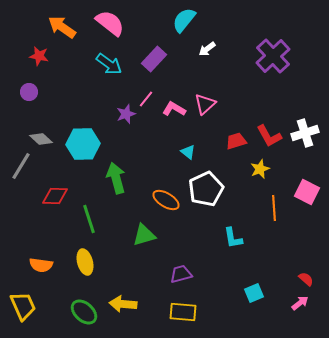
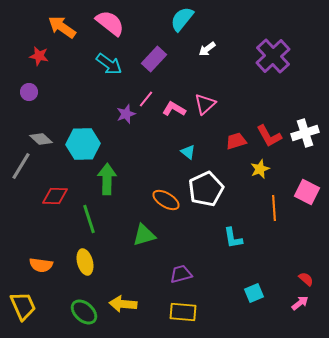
cyan semicircle: moved 2 px left, 1 px up
green arrow: moved 9 px left, 1 px down; rotated 16 degrees clockwise
